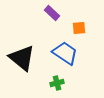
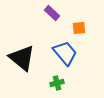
blue trapezoid: rotated 16 degrees clockwise
